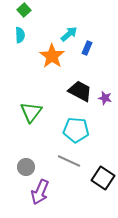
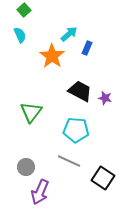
cyan semicircle: rotated 21 degrees counterclockwise
